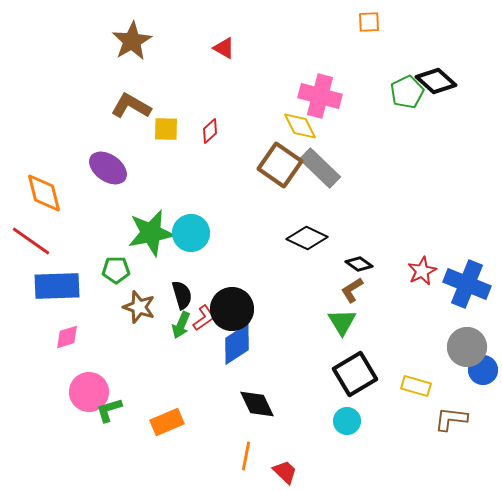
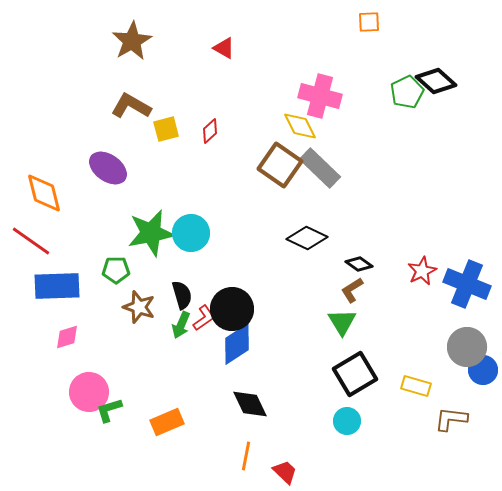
yellow square at (166, 129): rotated 16 degrees counterclockwise
black diamond at (257, 404): moved 7 px left
